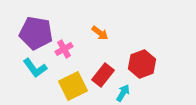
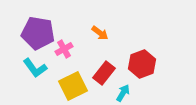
purple pentagon: moved 2 px right
red rectangle: moved 1 px right, 2 px up
